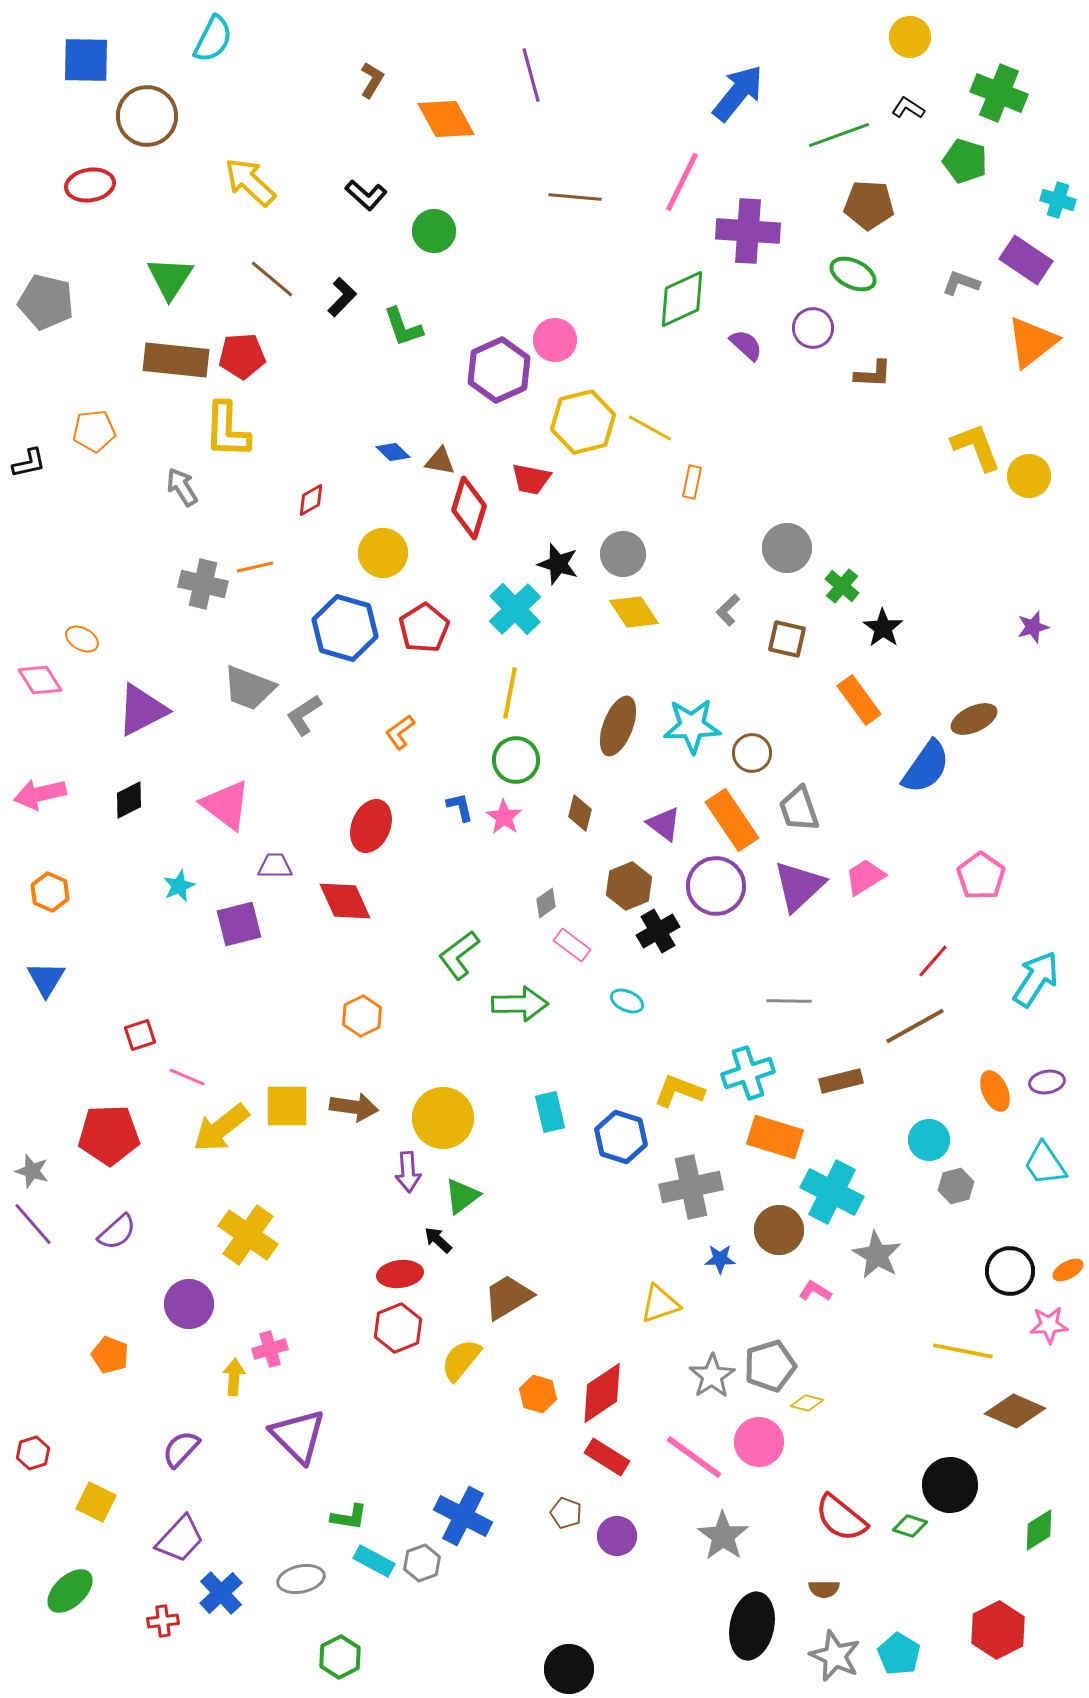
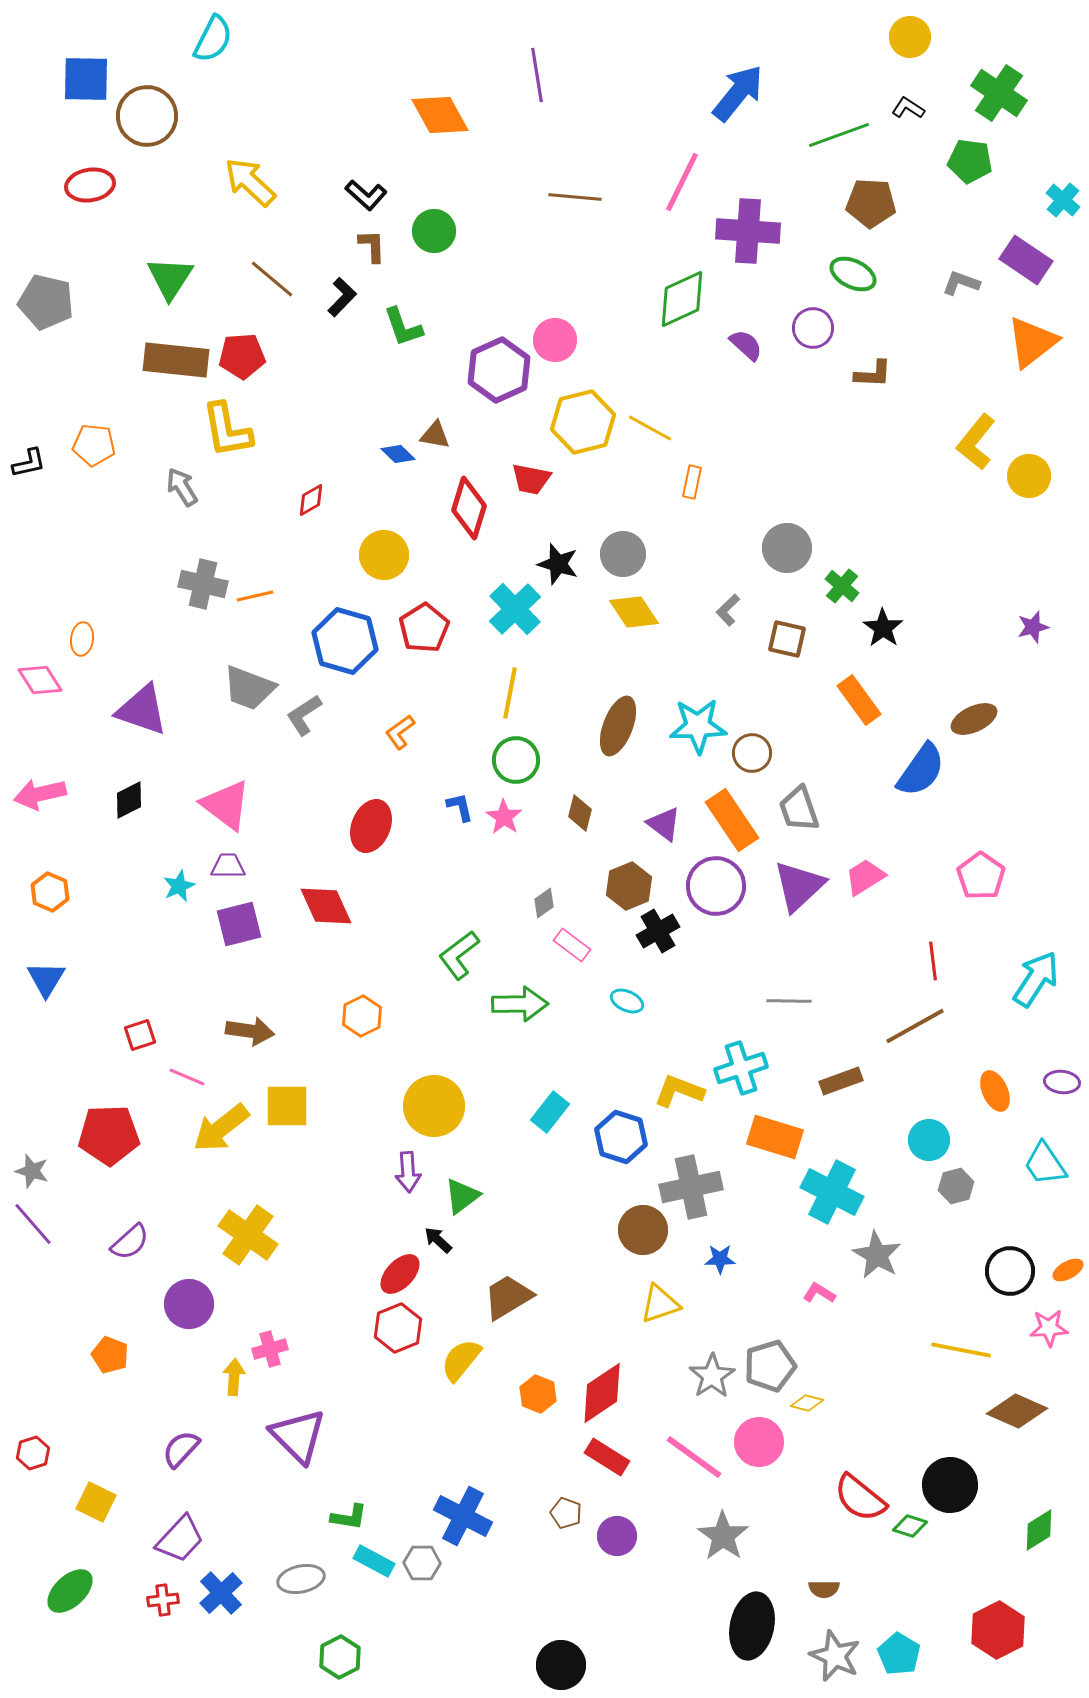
blue square at (86, 60): moved 19 px down
purple line at (531, 75): moved 6 px right; rotated 6 degrees clockwise
brown L-shape at (372, 80): moved 166 px down; rotated 33 degrees counterclockwise
green cross at (999, 93): rotated 12 degrees clockwise
orange diamond at (446, 119): moved 6 px left, 4 px up
green pentagon at (965, 161): moved 5 px right; rotated 9 degrees counterclockwise
cyan cross at (1058, 200): moved 5 px right; rotated 24 degrees clockwise
brown pentagon at (869, 205): moved 2 px right, 2 px up
yellow L-shape at (227, 430): rotated 12 degrees counterclockwise
orange pentagon at (94, 431): moved 14 px down; rotated 12 degrees clockwise
yellow L-shape at (976, 447): moved 5 px up; rotated 120 degrees counterclockwise
blue diamond at (393, 452): moved 5 px right, 2 px down
brown triangle at (440, 461): moved 5 px left, 26 px up
yellow circle at (383, 553): moved 1 px right, 2 px down
orange line at (255, 567): moved 29 px down
blue hexagon at (345, 628): moved 13 px down
orange ellipse at (82, 639): rotated 68 degrees clockwise
purple triangle at (142, 710): rotated 46 degrees clockwise
cyan star at (692, 726): moved 6 px right
blue semicircle at (926, 767): moved 5 px left, 3 px down
purple trapezoid at (275, 866): moved 47 px left
red diamond at (345, 901): moved 19 px left, 5 px down
gray diamond at (546, 903): moved 2 px left
red line at (933, 961): rotated 48 degrees counterclockwise
cyan cross at (748, 1073): moved 7 px left, 5 px up
brown rectangle at (841, 1081): rotated 6 degrees counterclockwise
purple ellipse at (1047, 1082): moved 15 px right; rotated 16 degrees clockwise
brown arrow at (354, 1107): moved 104 px left, 76 px up
cyan rectangle at (550, 1112): rotated 51 degrees clockwise
yellow circle at (443, 1118): moved 9 px left, 12 px up
brown circle at (779, 1230): moved 136 px left
purple semicircle at (117, 1232): moved 13 px right, 10 px down
red ellipse at (400, 1274): rotated 39 degrees counterclockwise
pink L-shape at (815, 1291): moved 4 px right, 2 px down
pink star at (1049, 1325): moved 3 px down
yellow line at (963, 1351): moved 2 px left, 1 px up
orange hexagon at (538, 1394): rotated 6 degrees clockwise
brown diamond at (1015, 1411): moved 2 px right
red semicircle at (841, 1518): moved 19 px right, 20 px up
gray hexagon at (422, 1563): rotated 21 degrees clockwise
red cross at (163, 1621): moved 21 px up
black circle at (569, 1669): moved 8 px left, 4 px up
